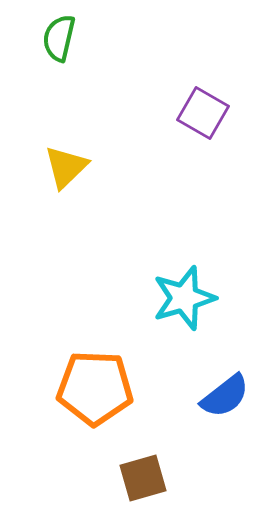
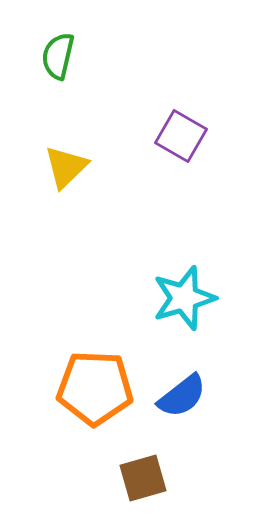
green semicircle: moved 1 px left, 18 px down
purple square: moved 22 px left, 23 px down
blue semicircle: moved 43 px left
